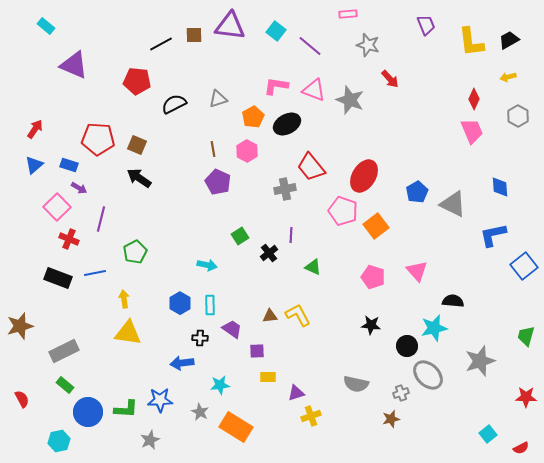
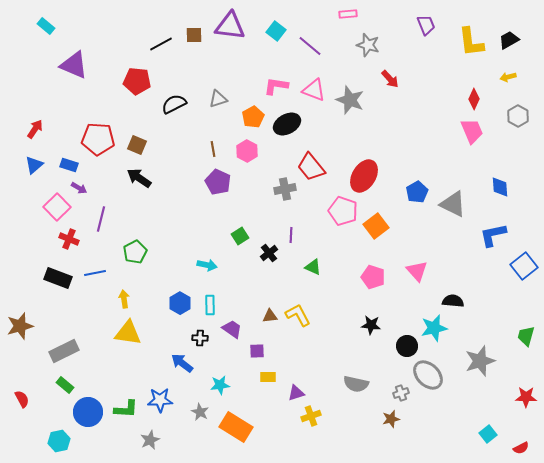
blue arrow at (182, 363): rotated 45 degrees clockwise
